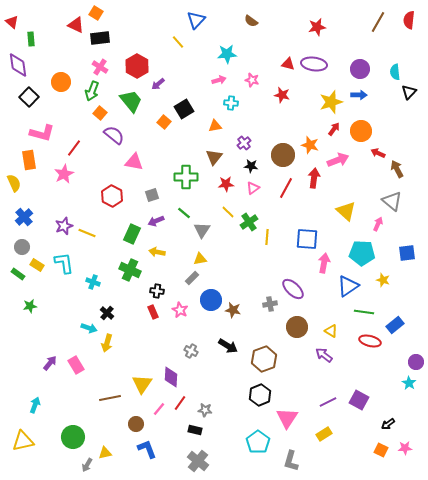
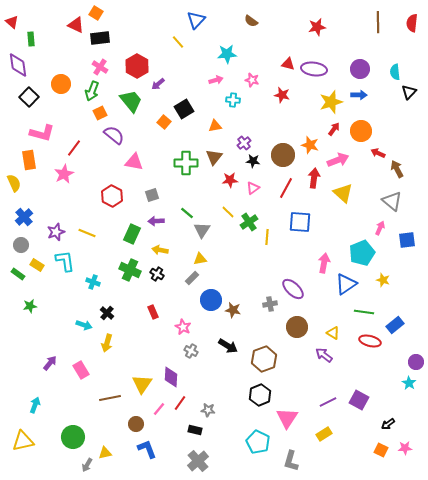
red semicircle at (409, 20): moved 3 px right, 3 px down
brown line at (378, 22): rotated 30 degrees counterclockwise
purple ellipse at (314, 64): moved 5 px down
pink arrow at (219, 80): moved 3 px left
orange circle at (61, 82): moved 2 px down
cyan cross at (231, 103): moved 2 px right, 3 px up
orange square at (100, 113): rotated 24 degrees clockwise
black star at (251, 166): moved 2 px right, 5 px up
green cross at (186, 177): moved 14 px up
red star at (226, 184): moved 4 px right, 4 px up
yellow triangle at (346, 211): moved 3 px left, 18 px up
green line at (184, 213): moved 3 px right
purple arrow at (156, 221): rotated 21 degrees clockwise
pink arrow at (378, 224): moved 2 px right, 4 px down
purple star at (64, 226): moved 8 px left, 6 px down
blue square at (307, 239): moved 7 px left, 17 px up
gray circle at (22, 247): moved 1 px left, 2 px up
yellow arrow at (157, 252): moved 3 px right, 2 px up
cyan pentagon at (362, 253): rotated 25 degrees counterclockwise
blue square at (407, 253): moved 13 px up
cyan L-shape at (64, 263): moved 1 px right, 2 px up
blue triangle at (348, 286): moved 2 px left, 2 px up
black cross at (157, 291): moved 17 px up; rotated 24 degrees clockwise
pink star at (180, 310): moved 3 px right, 17 px down
cyan arrow at (89, 328): moved 5 px left, 3 px up
yellow triangle at (331, 331): moved 2 px right, 2 px down
pink rectangle at (76, 365): moved 5 px right, 5 px down
gray star at (205, 410): moved 3 px right
cyan pentagon at (258, 442): rotated 10 degrees counterclockwise
gray cross at (198, 461): rotated 10 degrees clockwise
